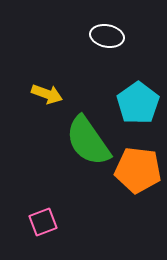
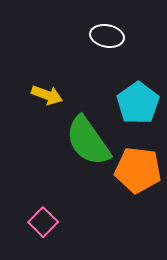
yellow arrow: moved 1 px down
pink square: rotated 24 degrees counterclockwise
